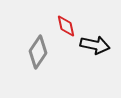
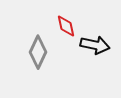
gray diamond: rotated 8 degrees counterclockwise
